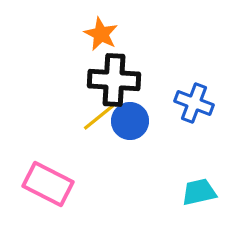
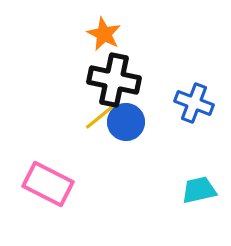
orange star: moved 3 px right
black cross: rotated 9 degrees clockwise
yellow line: moved 2 px right, 1 px up
blue circle: moved 4 px left, 1 px down
cyan trapezoid: moved 2 px up
